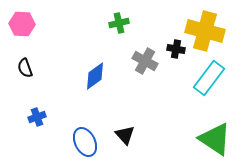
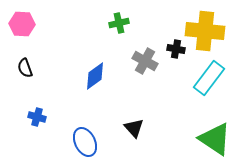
yellow cross: rotated 9 degrees counterclockwise
blue cross: rotated 36 degrees clockwise
black triangle: moved 9 px right, 7 px up
